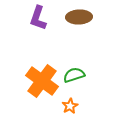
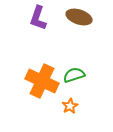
brown ellipse: rotated 20 degrees clockwise
orange cross: rotated 12 degrees counterclockwise
